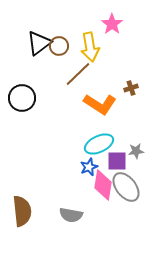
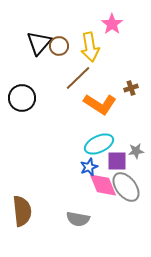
black triangle: rotated 12 degrees counterclockwise
brown line: moved 4 px down
pink diamond: rotated 32 degrees counterclockwise
gray semicircle: moved 7 px right, 4 px down
